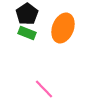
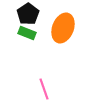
black pentagon: moved 1 px right
pink line: rotated 25 degrees clockwise
